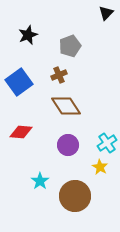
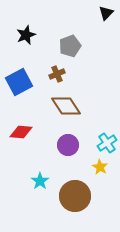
black star: moved 2 px left
brown cross: moved 2 px left, 1 px up
blue square: rotated 8 degrees clockwise
